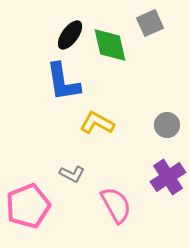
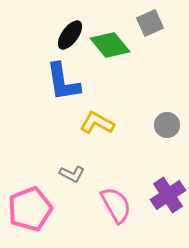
green diamond: rotated 27 degrees counterclockwise
purple cross: moved 18 px down
pink pentagon: moved 2 px right, 3 px down
